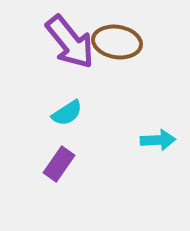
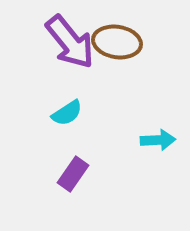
purple rectangle: moved 14 px right, 10 px down
